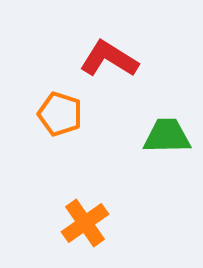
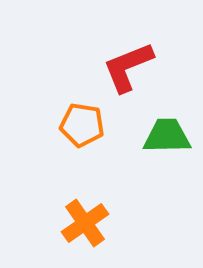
red L-shape: moved 19 px right, 8 px down; rotated 54 degrees counterclockwise
orange pentagon: moved 22 px right, 11 px down; rotated 9 degrees counterclockwise
